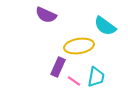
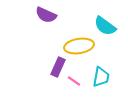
cyan trapezoid: moved 5 px right
